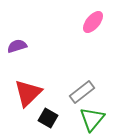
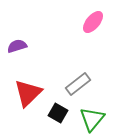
gray rectangle: moved 4 px left, 8 px up
black square: moved 10 px right, 5 px up
